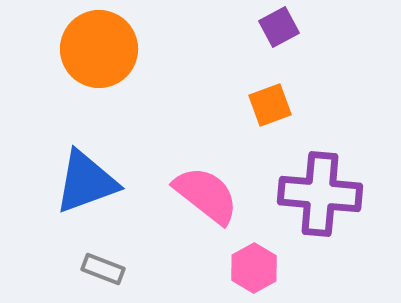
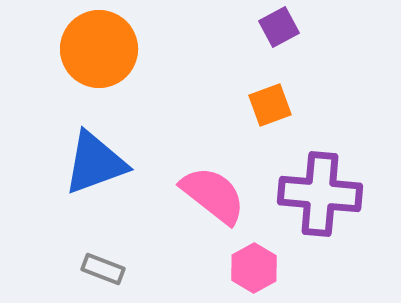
blue triangle: moved 9 px right, 19 px up
pink semicircle: moved 7 px right
